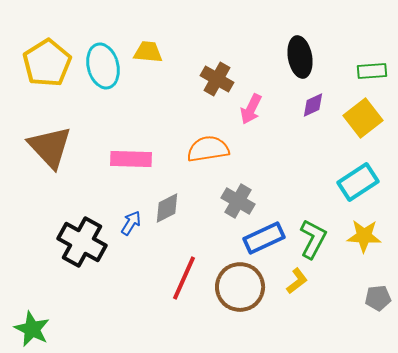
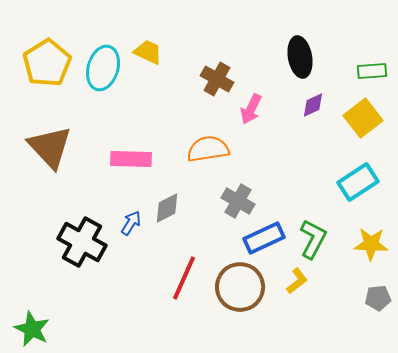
yellow trapezoid: rotated 20 degrees clockwise
cyan ellipse: moved 2 px down; rotated 30 degrees clockwise
yellow star: moved 7 px right, 8 px down
